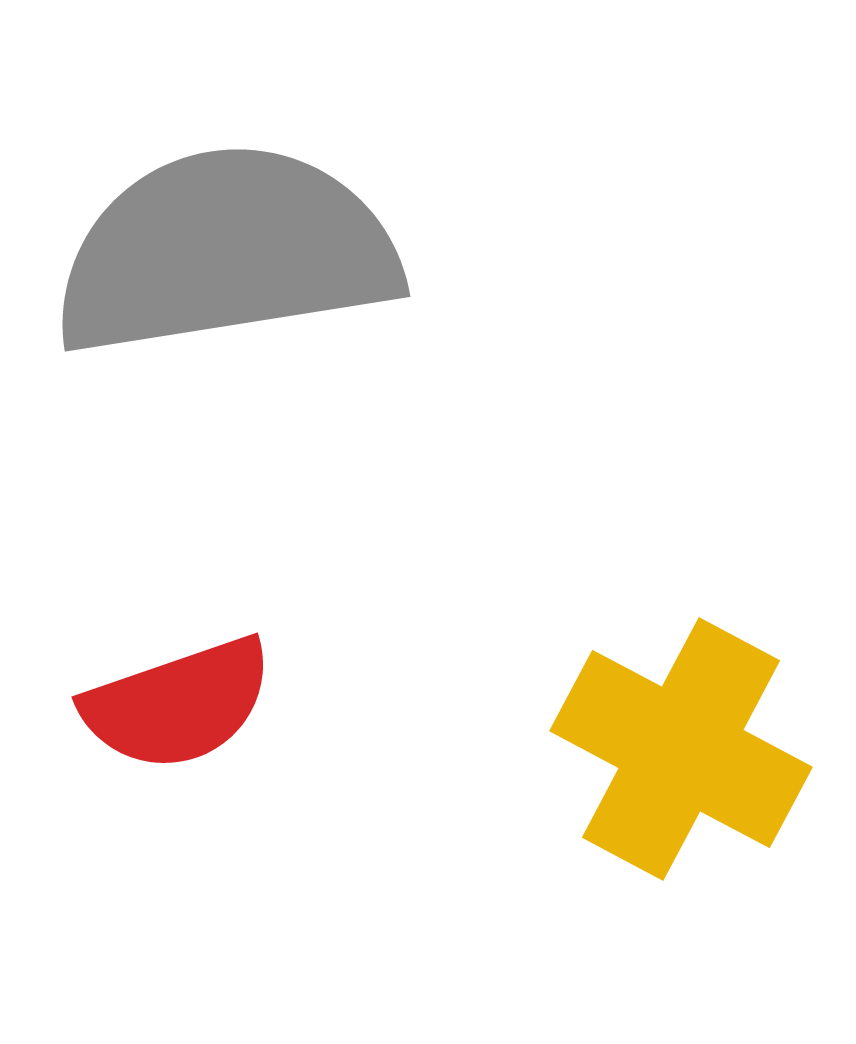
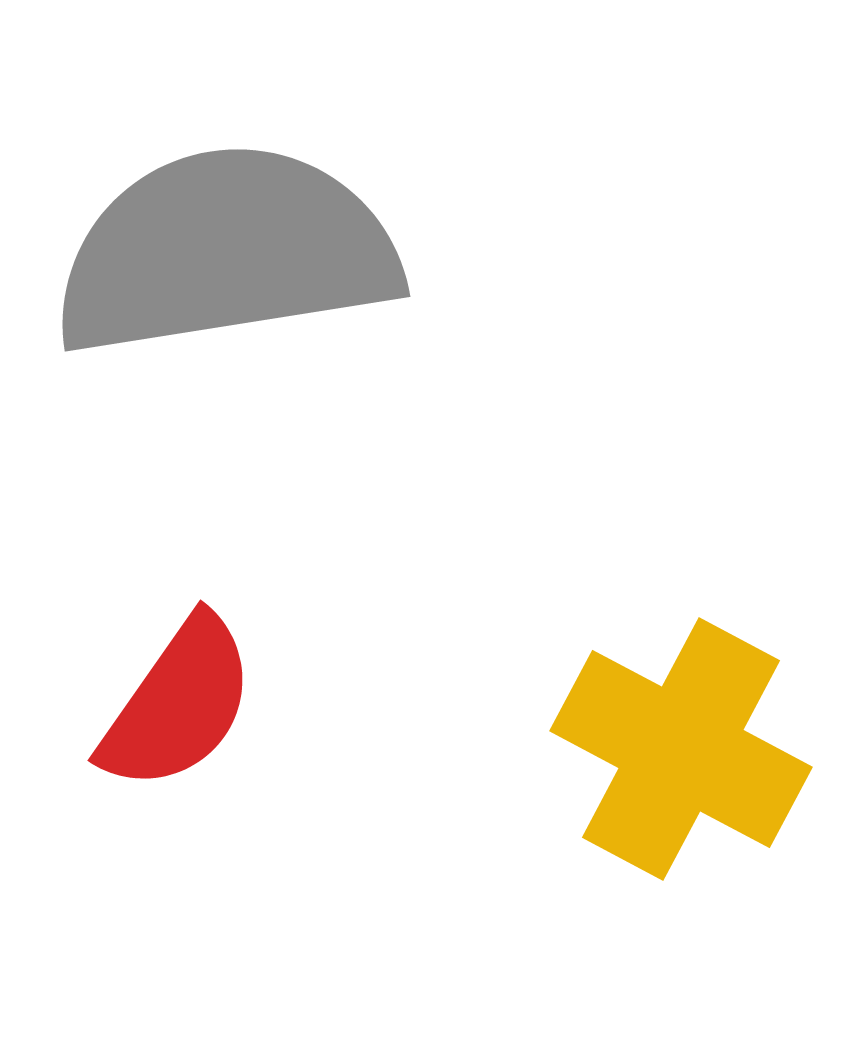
red semicircle: rotated 36 degrees counterclockwise
